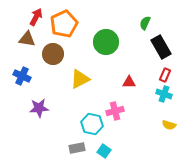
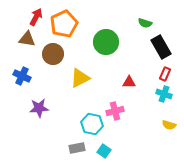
green semicircle: rotated 96 degrees counterclockwise
red rectangle: moved 1 px up
yellow triangle: moved 1 px up
